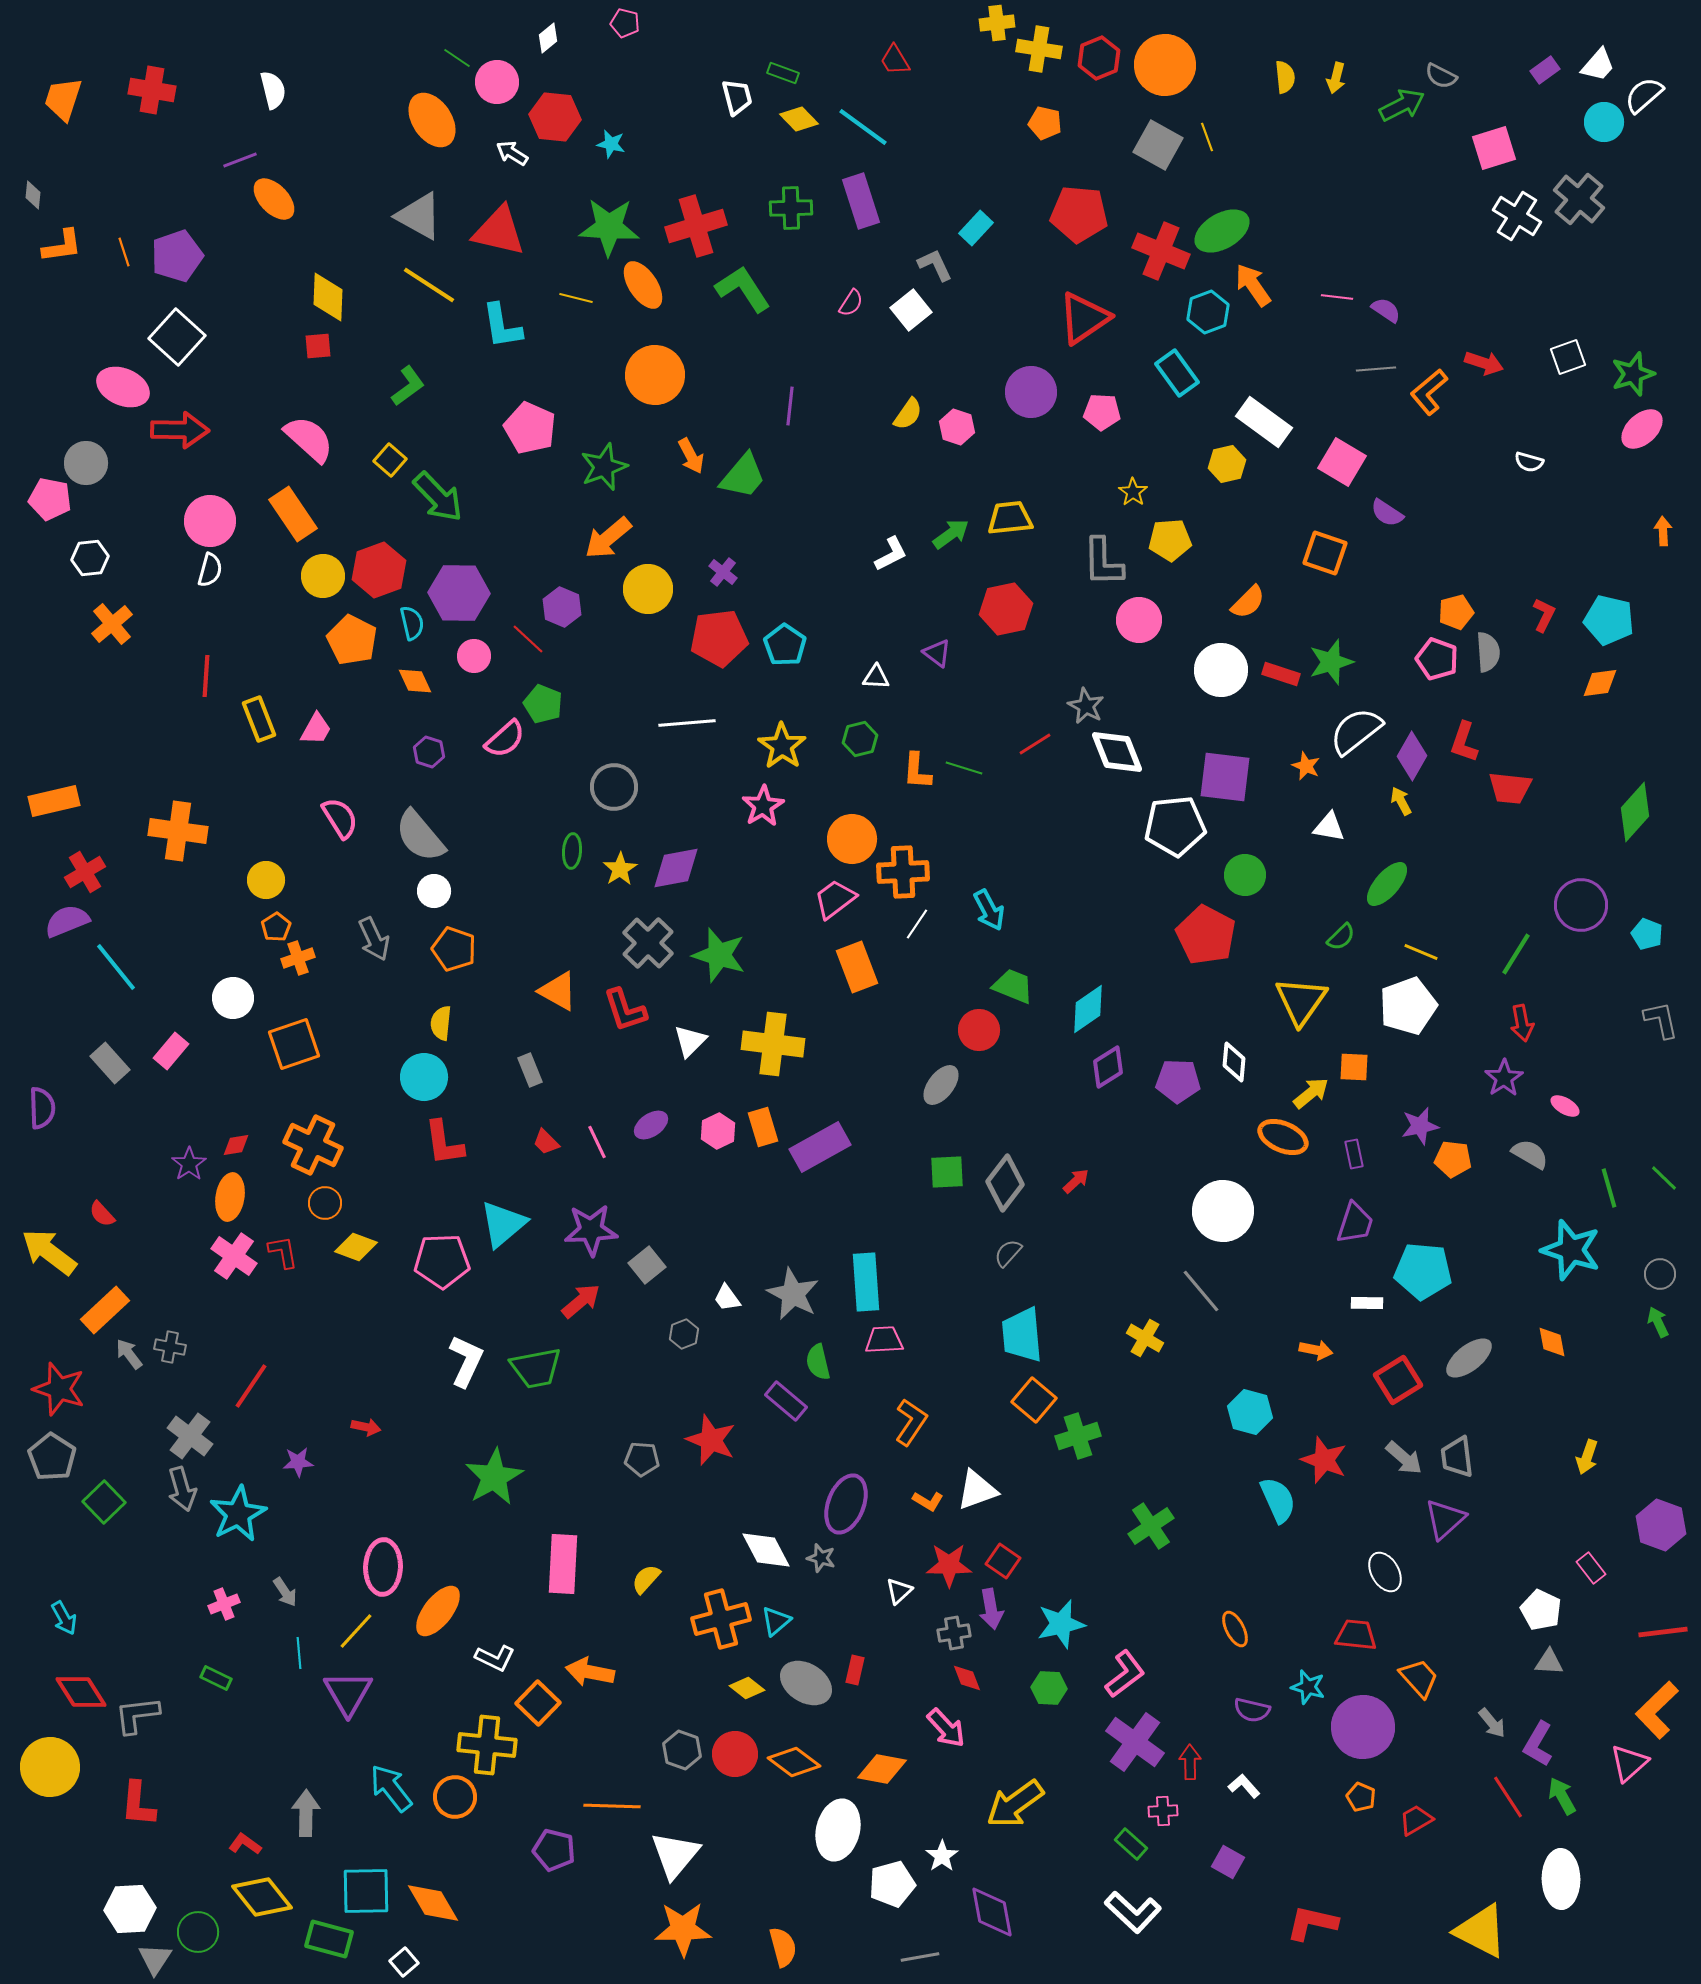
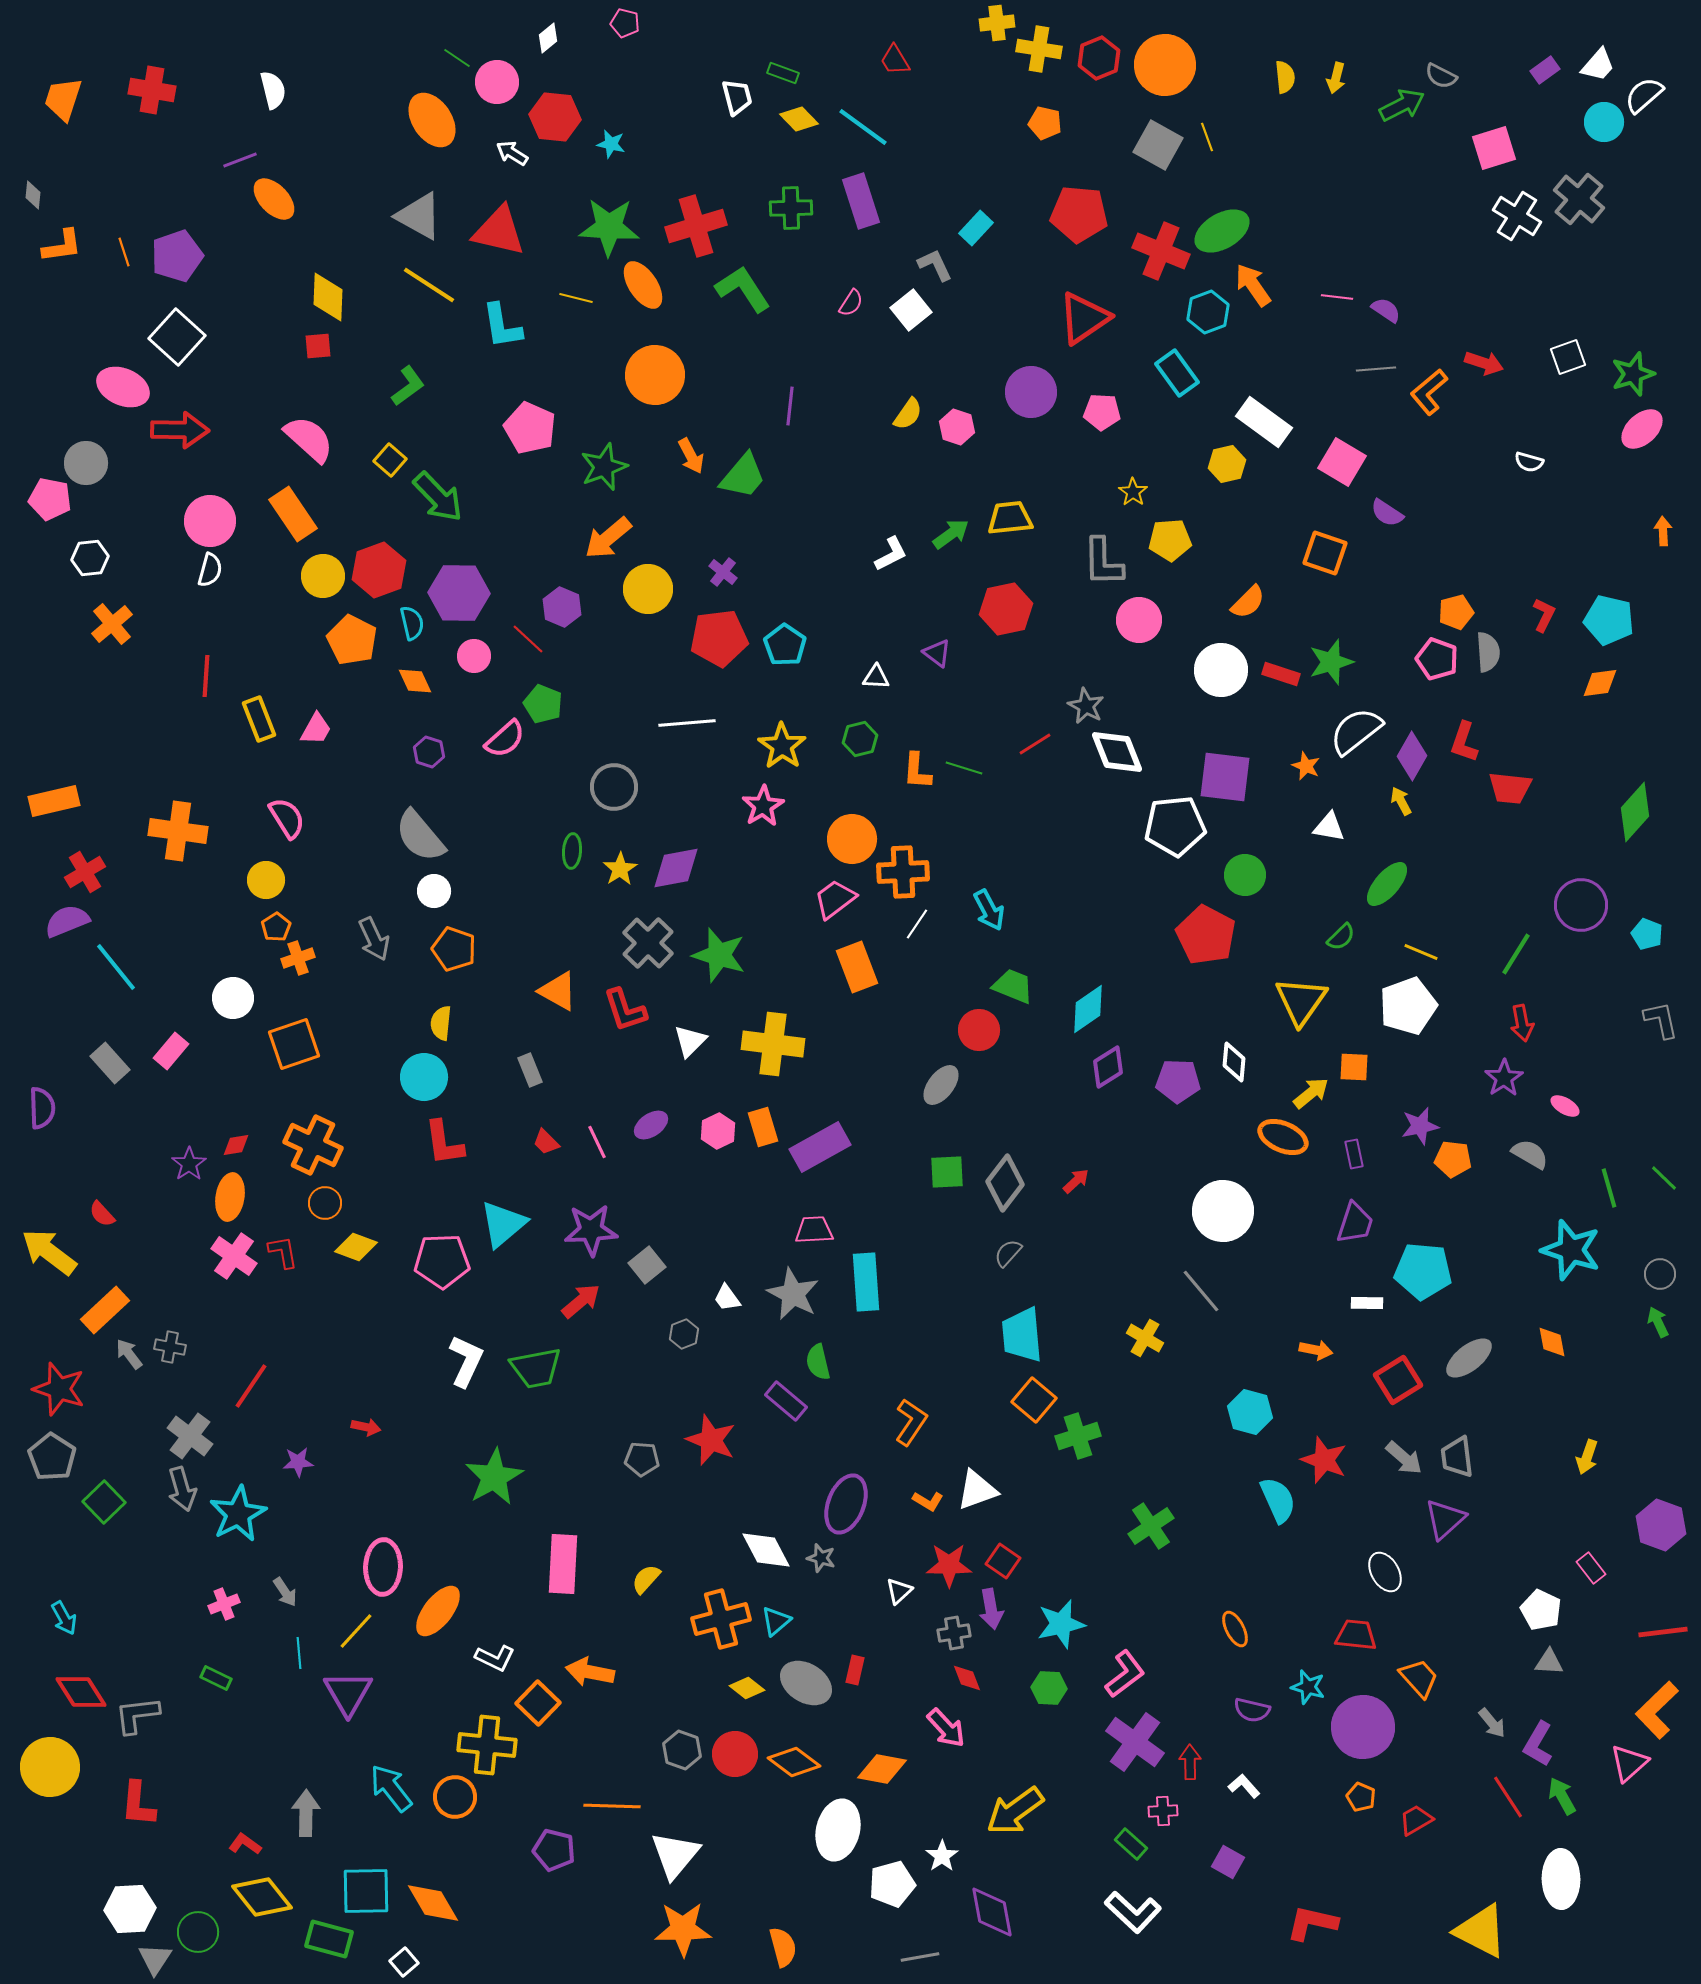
pink semicircle at (340, 818): moved 53 px left
pink trapezoid at (884, 1340): moved 70 px left, 110 px up
yellow arrow at (1015, 1804): moved 7 px down
